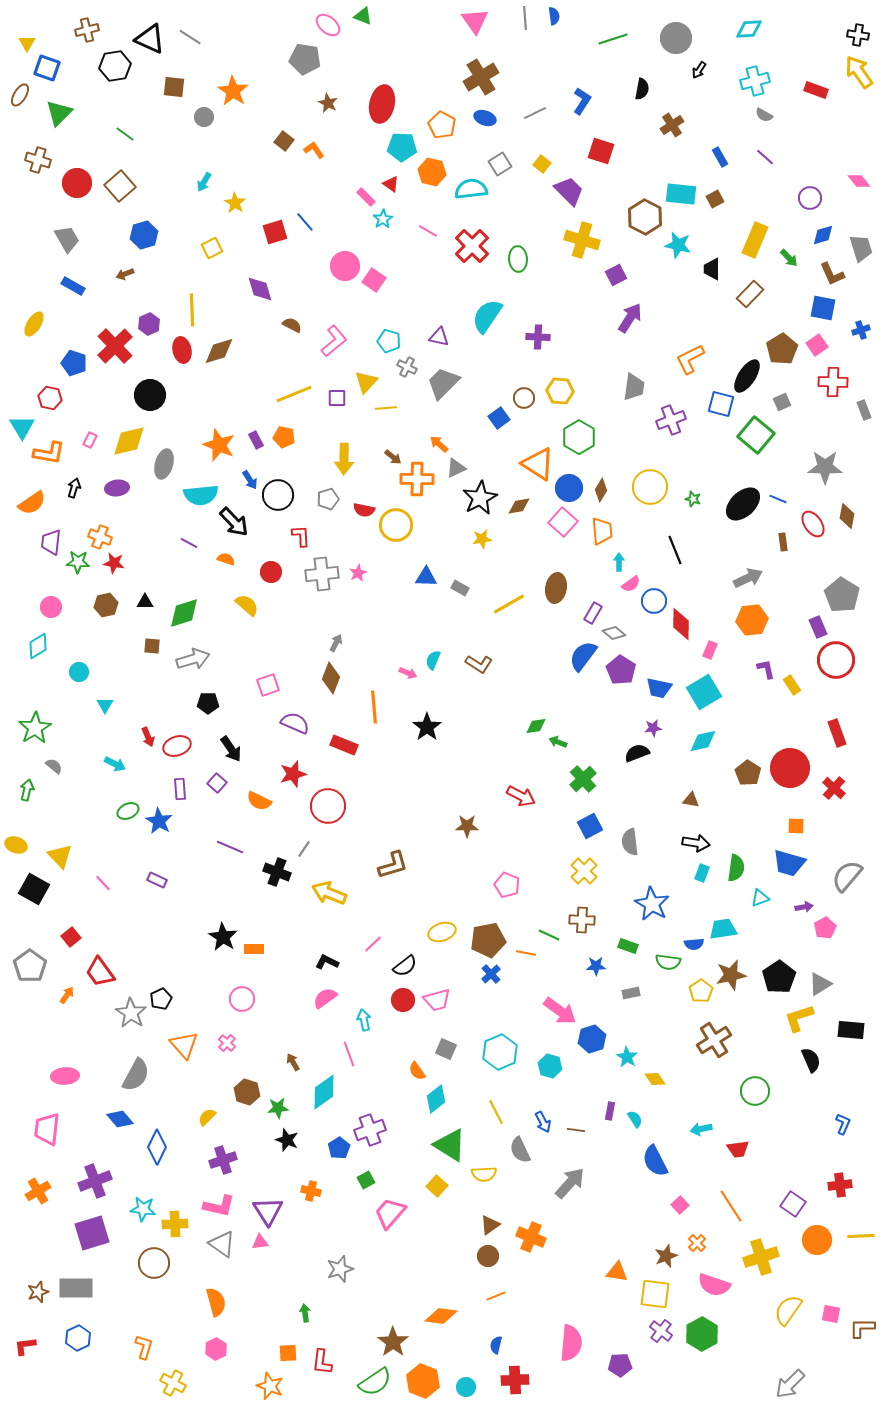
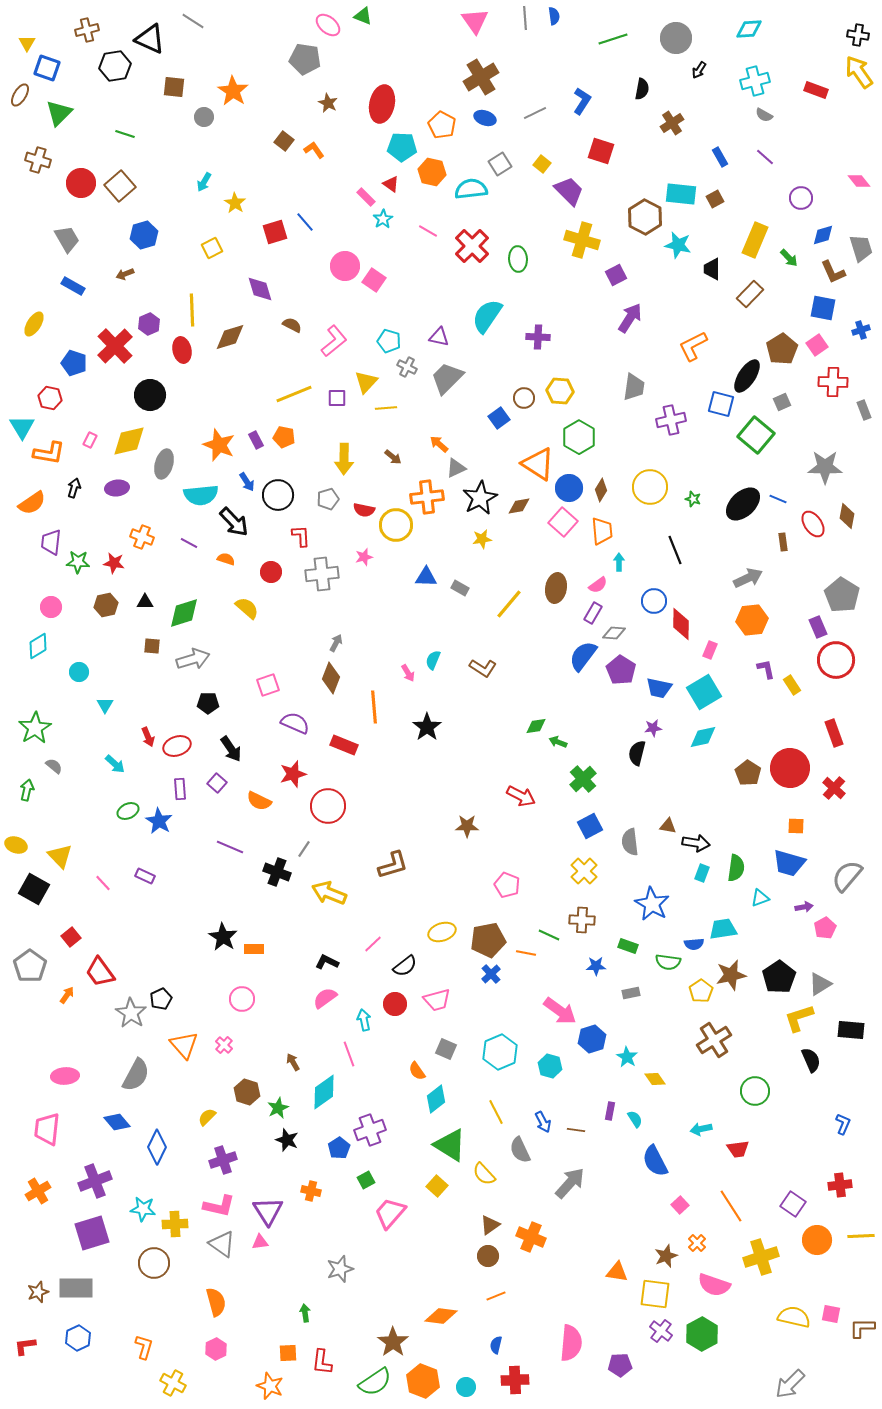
gray line at (190, 37): moved 3 px right, 16 px up
brown cross at (672, 125): moved 2 px up
green line at (125, 134): rotated 18 degrees counterclockwise
red circle at (77, 183): moved 4 px right
purple circle at (810, 198): moved 9 px left
brown L-shape at (832, 274): moved 1 px right, 2 px up
brown diamond at (219, 351): moved 11 px right, 14 px up
orange L-shape at (690, 359): moved 3 px right, 13 px up
gray trapezoid at (443, 383): moved 4 px right, 5 px up
purple cross at (671, 420): rotated 8 degrees clockwise
orange cross at (417, 479): moved 10 px right, 18 px down; rotated 8 degrees counterclockwise
blue arrow at (250, 480): moved 3 px left, 2 px down
orange cross at (100, 537): moved 42 px right
pink star at (358, 573): moved 6 px right, 16 px up; rotated 12 degrees clockwise
pink semicircle at (631, 584): moved 33 px left, 1 px down
yellow line at (509, 604): rotated 20 degrees counterclockwise
yellow semicircle at (247, 605): moved 3 px down
gray diamond at (614, 633): rotated 35 degrees counterclockwise
brown L-shape at (479, 664): moved 4 px right, 4 px down
pink arrow at (408, 673): rotated 36 degrees clockwise
red rectangle at (837, 733): moved 3 px left
cyan diamond at (703, 741): moved 4 px up
black semicircle at (637, 753): rotated 55 degrees counterclockwise
cyan arrow at (115, 764): rotated 15 degrees clockwise
brown triangle at (691, 800): moved 23 px left, 26 px down
purple rectangle at (157, 880): moved 12 px left, 4 px up
red circle at (403, 1000): moved 8 px left, 4 px down
pink cross at (227, 1043): moved 3 px left, 2 px down
green star at (278, 1108): rotated 20 degrees counterclockwise
blue diamond at (120, 1119): moved 3 px left, 3 px down
yellow semicircle at (484, 1174): rotated 50 degrees clockwise
yellow semicircle at (788, 1310): moved 6 px right, 7 px down; rotated 68 degrees clockwise
